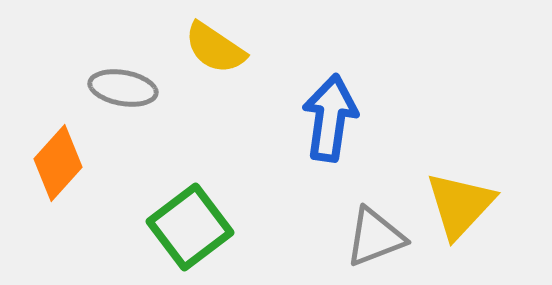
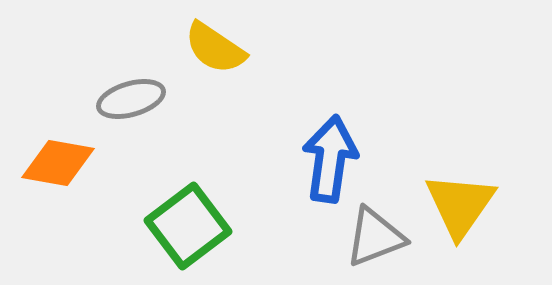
gray ellipse: moved 8 px right, 11 px down; rotated 26 degrees counterclockwise
blue arrow: moved 41 px down
orange diamond: rotated 58 degrees clockwise
yellow triangle: rotated 8 degrees counterclockwise
green square: moved 2 px left, 1 px up
